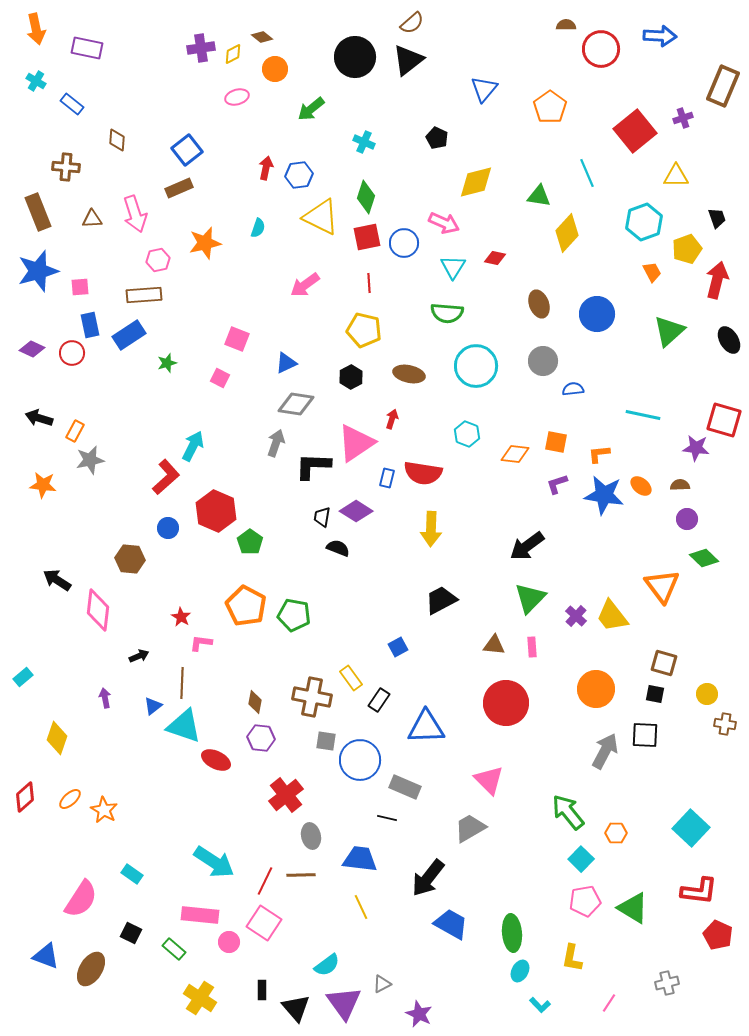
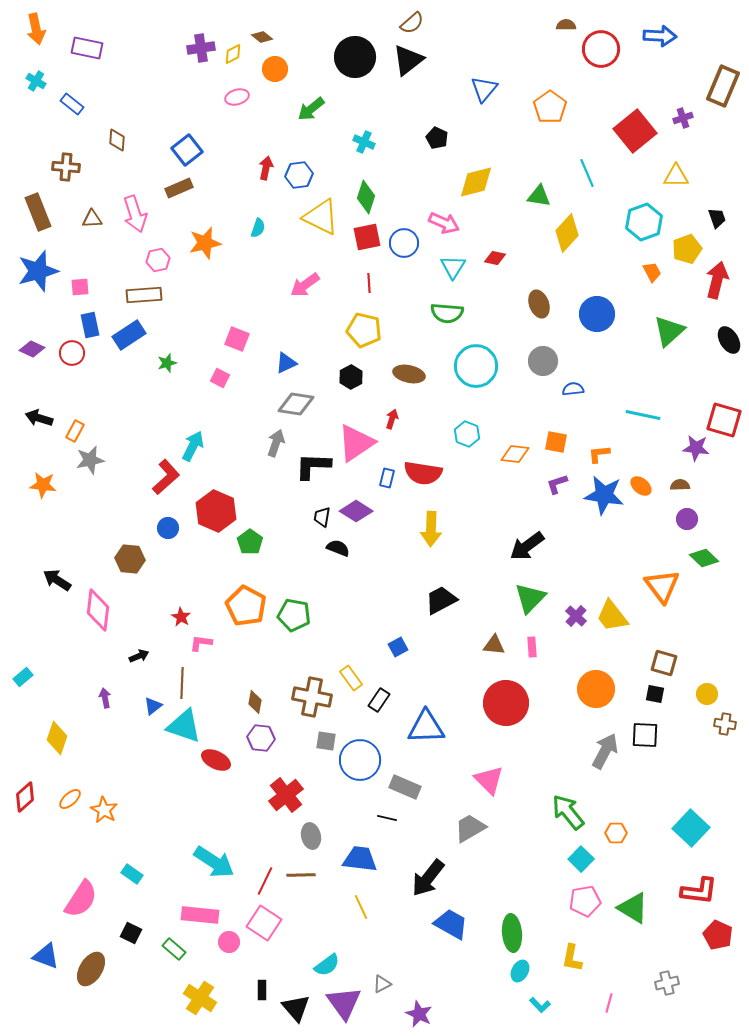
pink line at (609, 1003): rotated 18 degrees counterclockwise
